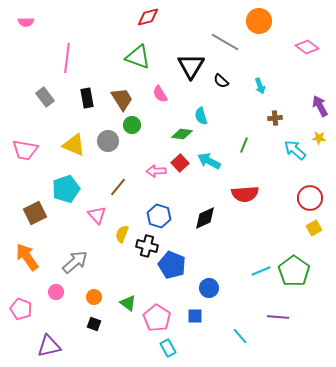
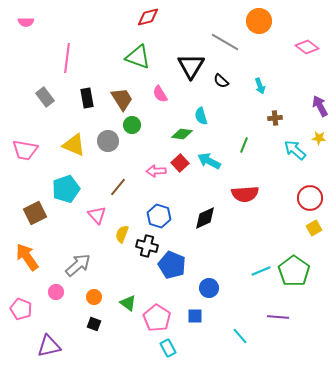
gray arrow at (75, 262): moved 3 px right, 3 px down
